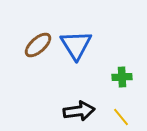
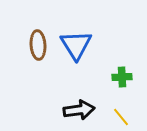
brown ellipse: rotated 52 degrees counterclockwise
black arrow: moved 1 px up
